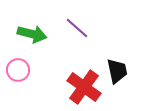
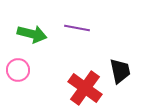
purple line: rotated 30 degrees counterclockwise
black trapezoid: moved 3 px right
red cross: moved 1 px right, 1 px down
